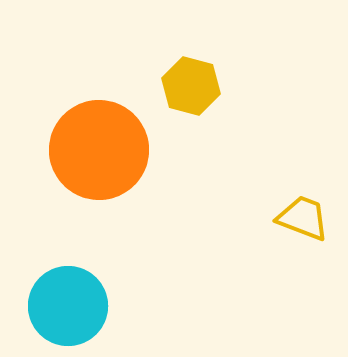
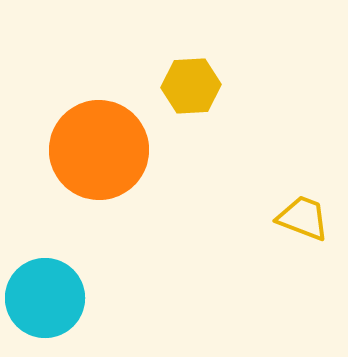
yellow hexagon: rotated 18 degrees counterclockwise
cyan circle: moved 23 px left, 8 px up
